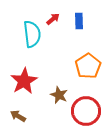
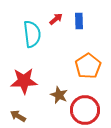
red arrow: moved 3 px right
red star: rotated 28 degrees clockwise
red circle: moved 1 px left, 1 px up
